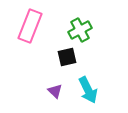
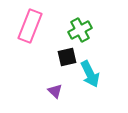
cyan arrow: moved 2 px right, 16 px up
